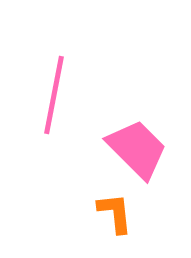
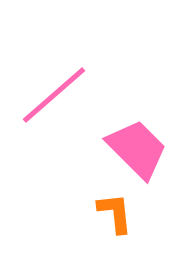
pink line: rotated 38 degrees clockwise
